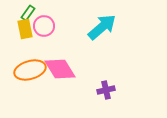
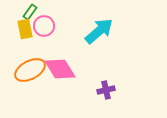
green rectangle: moved 2 px right, 1 px up
cyan arrow: moved 3 px left, 4 px down
orange ellipse: rotated 12 degrees counterclockwise
